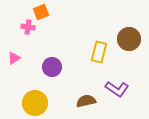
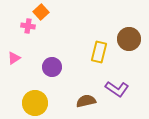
orange square: rotated 21 degrees counterclockwise
pink cross: moved 1 px up
